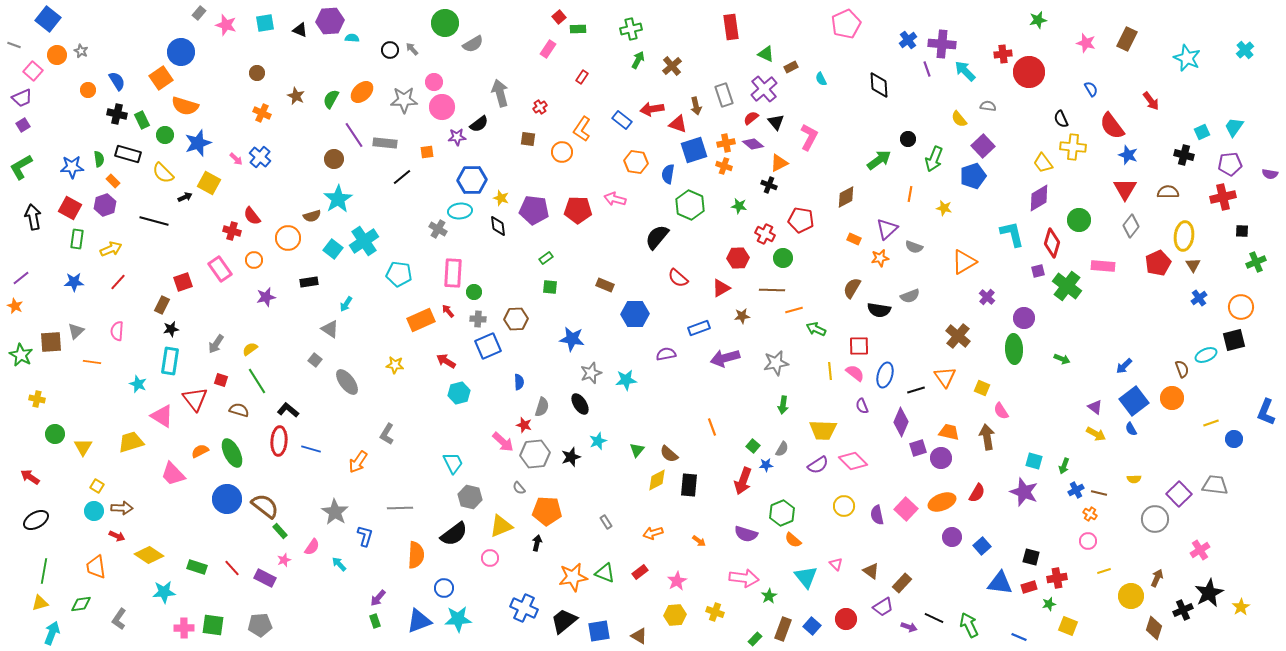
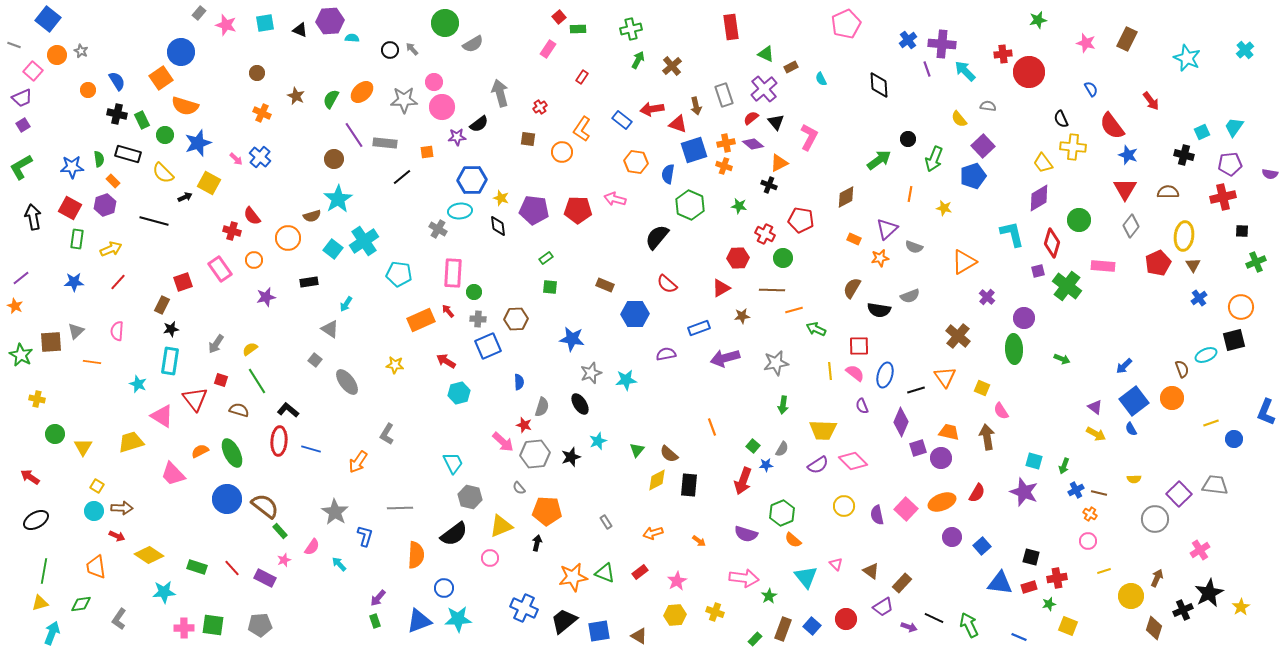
red semicircle at (678, 278): moved 11 px left, 6 px down
